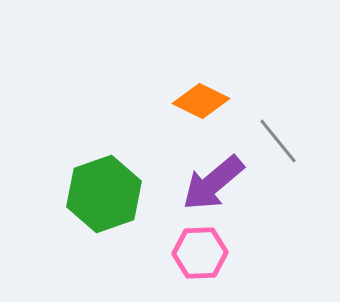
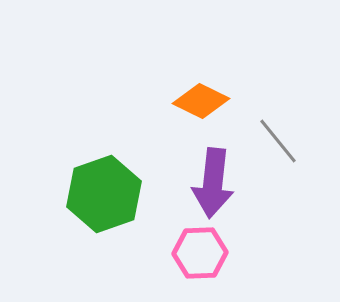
purple arrow: rotated 44 degrees counterclockwise
